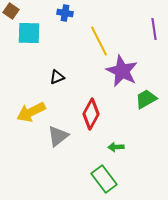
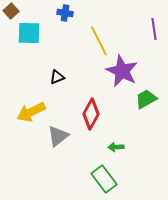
brown square: rotated 14 degrees clockwise
